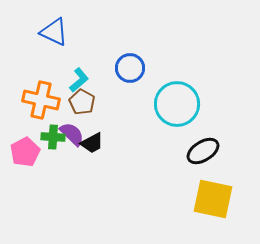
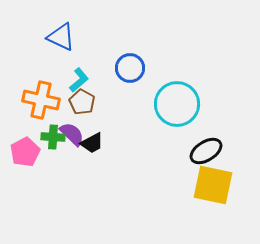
blue triangle: moved 7 px right, 5 px down
black ellipse: moved 3 px right
yellow square: moved 14 px up
